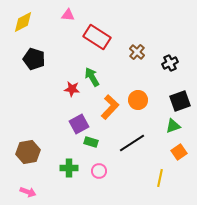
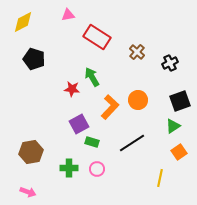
pink triangle: rotated 16 degrees counterclockwise
green triangle: rotated 14 degrees counterclockwise
green rectangle: moved 1 px right
brown hexagon: moved 3 px right
pink circle: moved 2 px left, 2 px up
